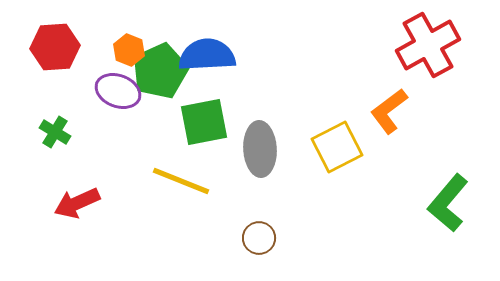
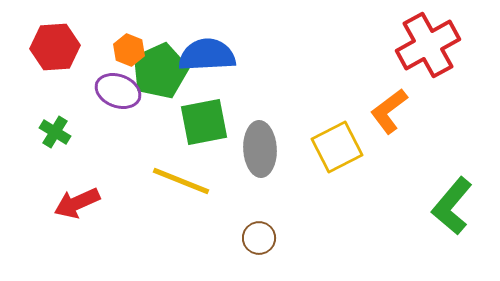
green L-shape: moved 4 px right, 3 px down
